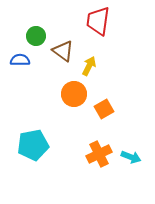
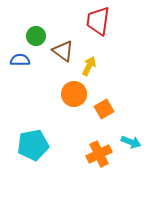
cyan arrow: moved 15 px up
